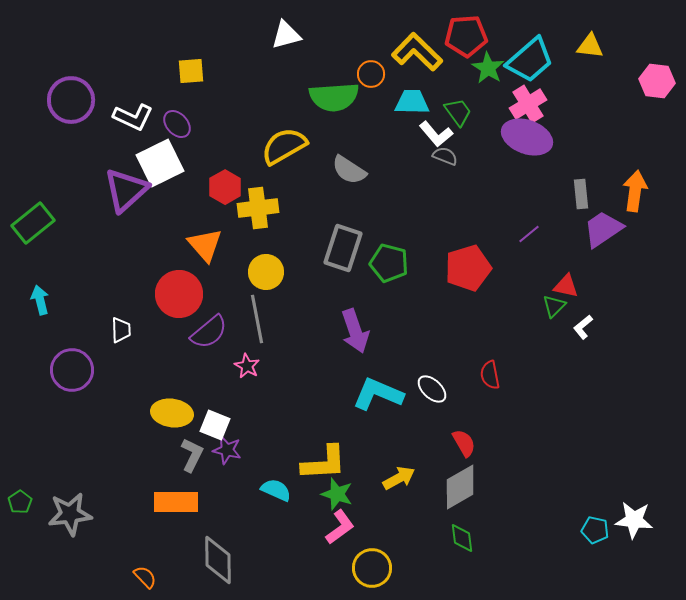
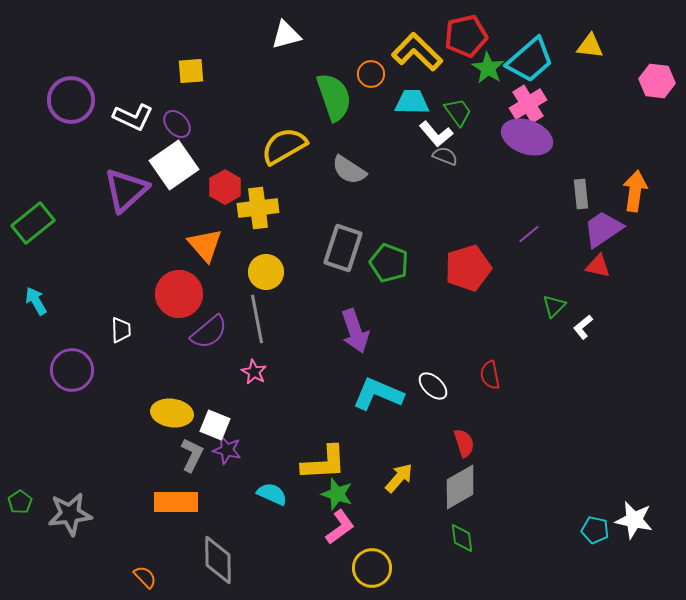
red pentagon at (466, 36): rotated 9 degrees counterclockwise
green semicircle at (334, 97): rotated 105 degrees counterclockwise
white square at (160, 163): moved 14 px right, 2 px down; rotated 9 degrees counterclockwise
green pentagon at (389, 263): rotated 6 degrees clockwise
red triangle at (566, 286): moved 32 px right, 20 px up
cyan arrow at (40, 300): moved 4 px left, 1 px down; rotated 16 degrees counterclockwise
pink star at (247, 366): moved 7 px right, 6 px down
white ellipse at (432, 389): moved 1 px right, 3 px up
red semicircle at (464, 443): rotated 12 degrees clockwise
yellow arrow at (399, 478): rotated 20 degrees counterclockwise
cyan semicircle at (276, 490): moved 4 px left, 4 px down
white star at (634, 520): rotated 6 degrees clockwise
